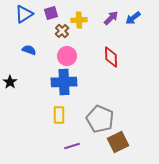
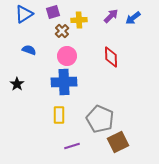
purple square: moved 2 px right, 1 px up
purple arrow: moved 2 px up
black star: moved 7 px right, 2 px down
